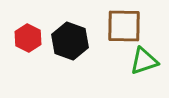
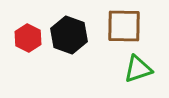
black hexagon: moved 1 px left, 6 px up
green triangle: moved 6 px left, 8 px down
